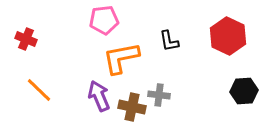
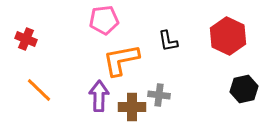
black L-shape: moved 1 px left
orange L-shape: moved 2 px down
black hexagon: moved 2 px up; rotated 8 degrees counterclockwise
purple arrow: rotated 24 degrees clockwise
brown cross: rotated 12 degrees counterclockwise
